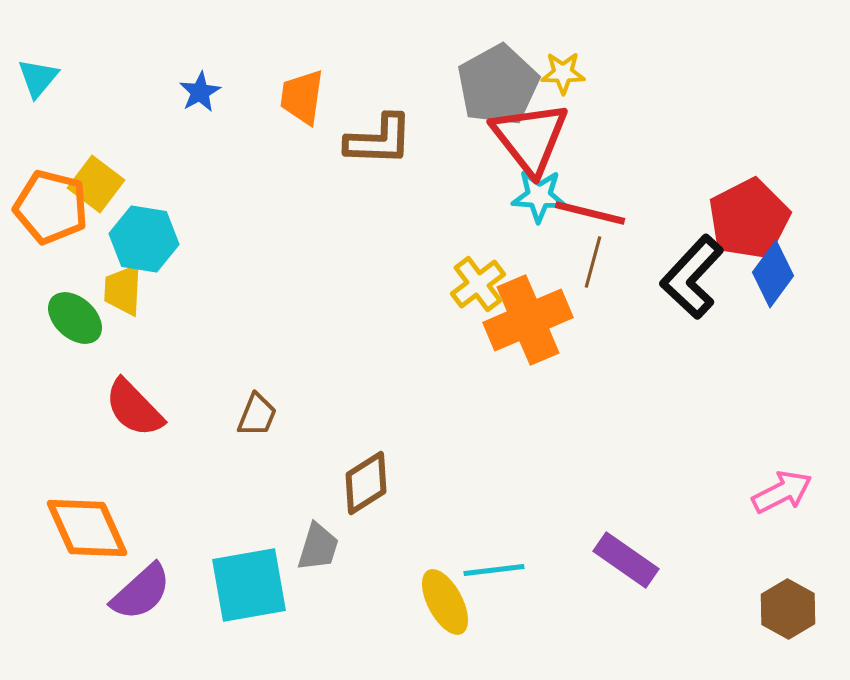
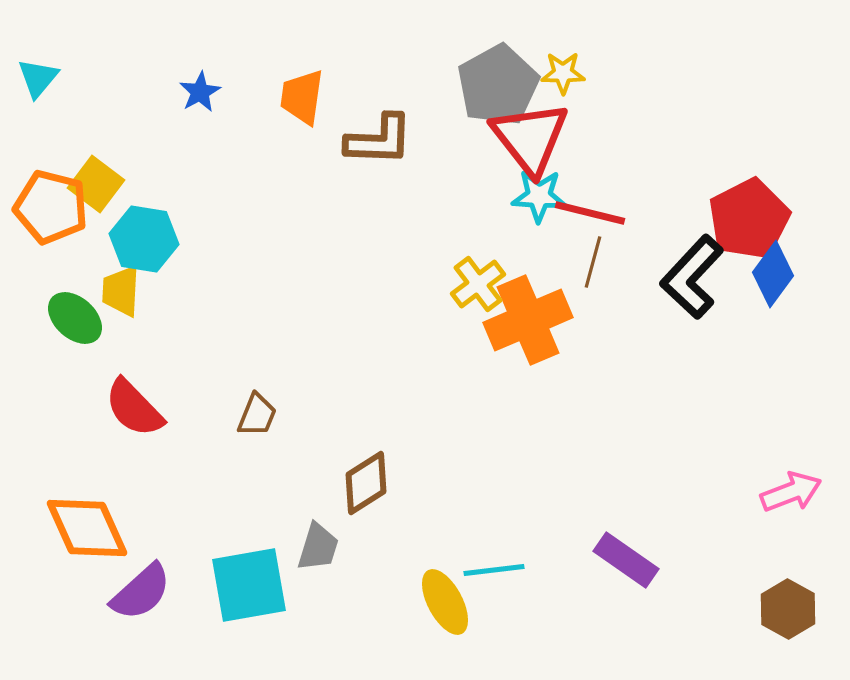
yellow trapezoid: moved 2 px left, 1 px down
pink arrow: moved 9 px right; rotated 6 degrees clockwise
